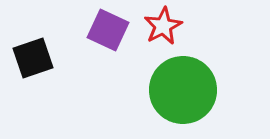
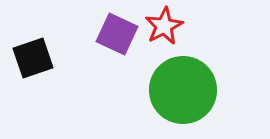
red star: moved 1 px right
purple square: moved 9 px right, 4 px down
